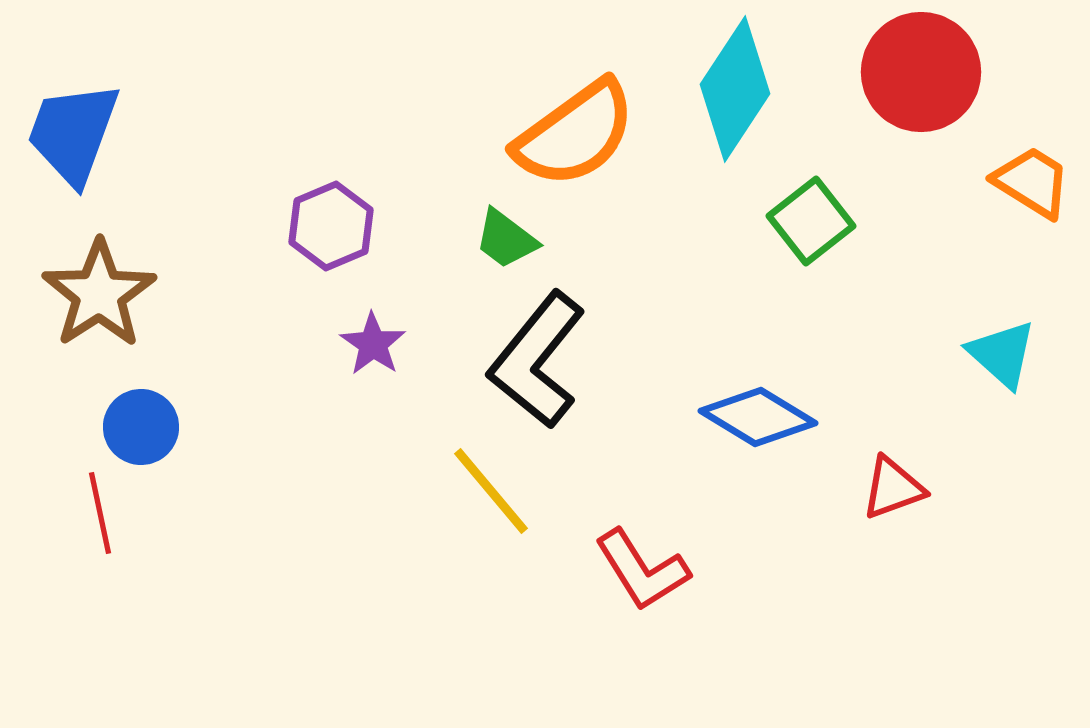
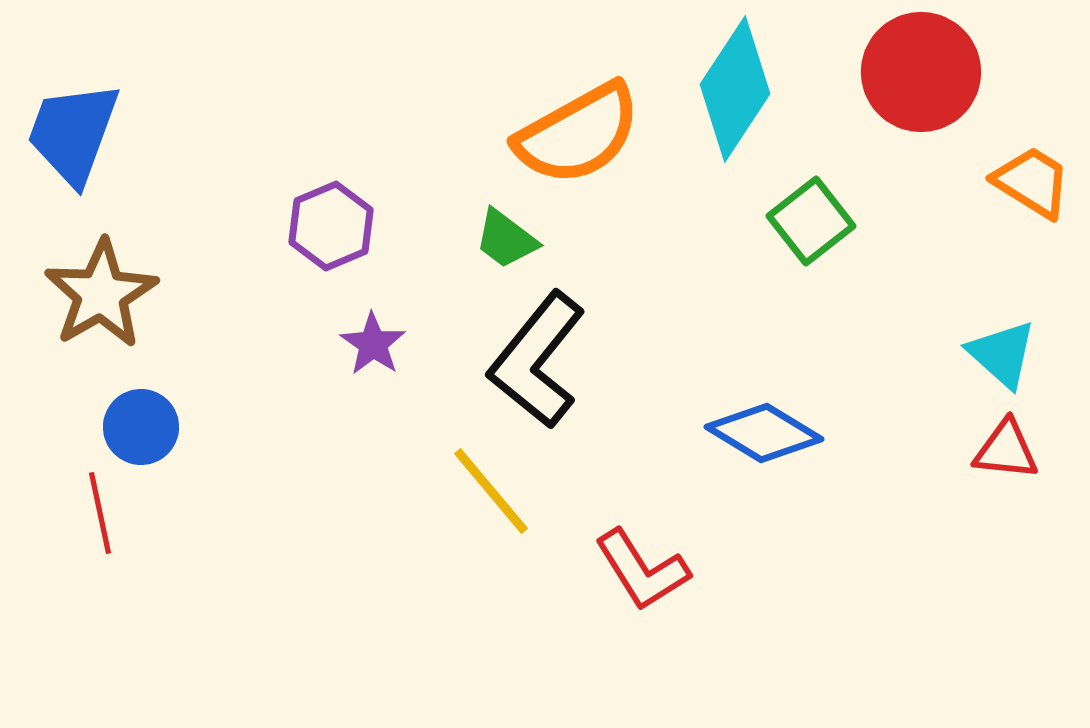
orange semicircle: moved 3 px right; rotated 7 degrees clockwise
brown star: moved 2 px right; rotated 3 degrees clockwise
blue diamond: moved 6 px right, 16 px down
red triangle: moved 113 px right, 38 px up; rotated 26 degrees clockwise
